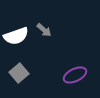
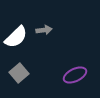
gray arrow: rotated 49 degrees counterclockwise
white semicircle: moved 1 px down; rotated 25 degrees counterclockwise
